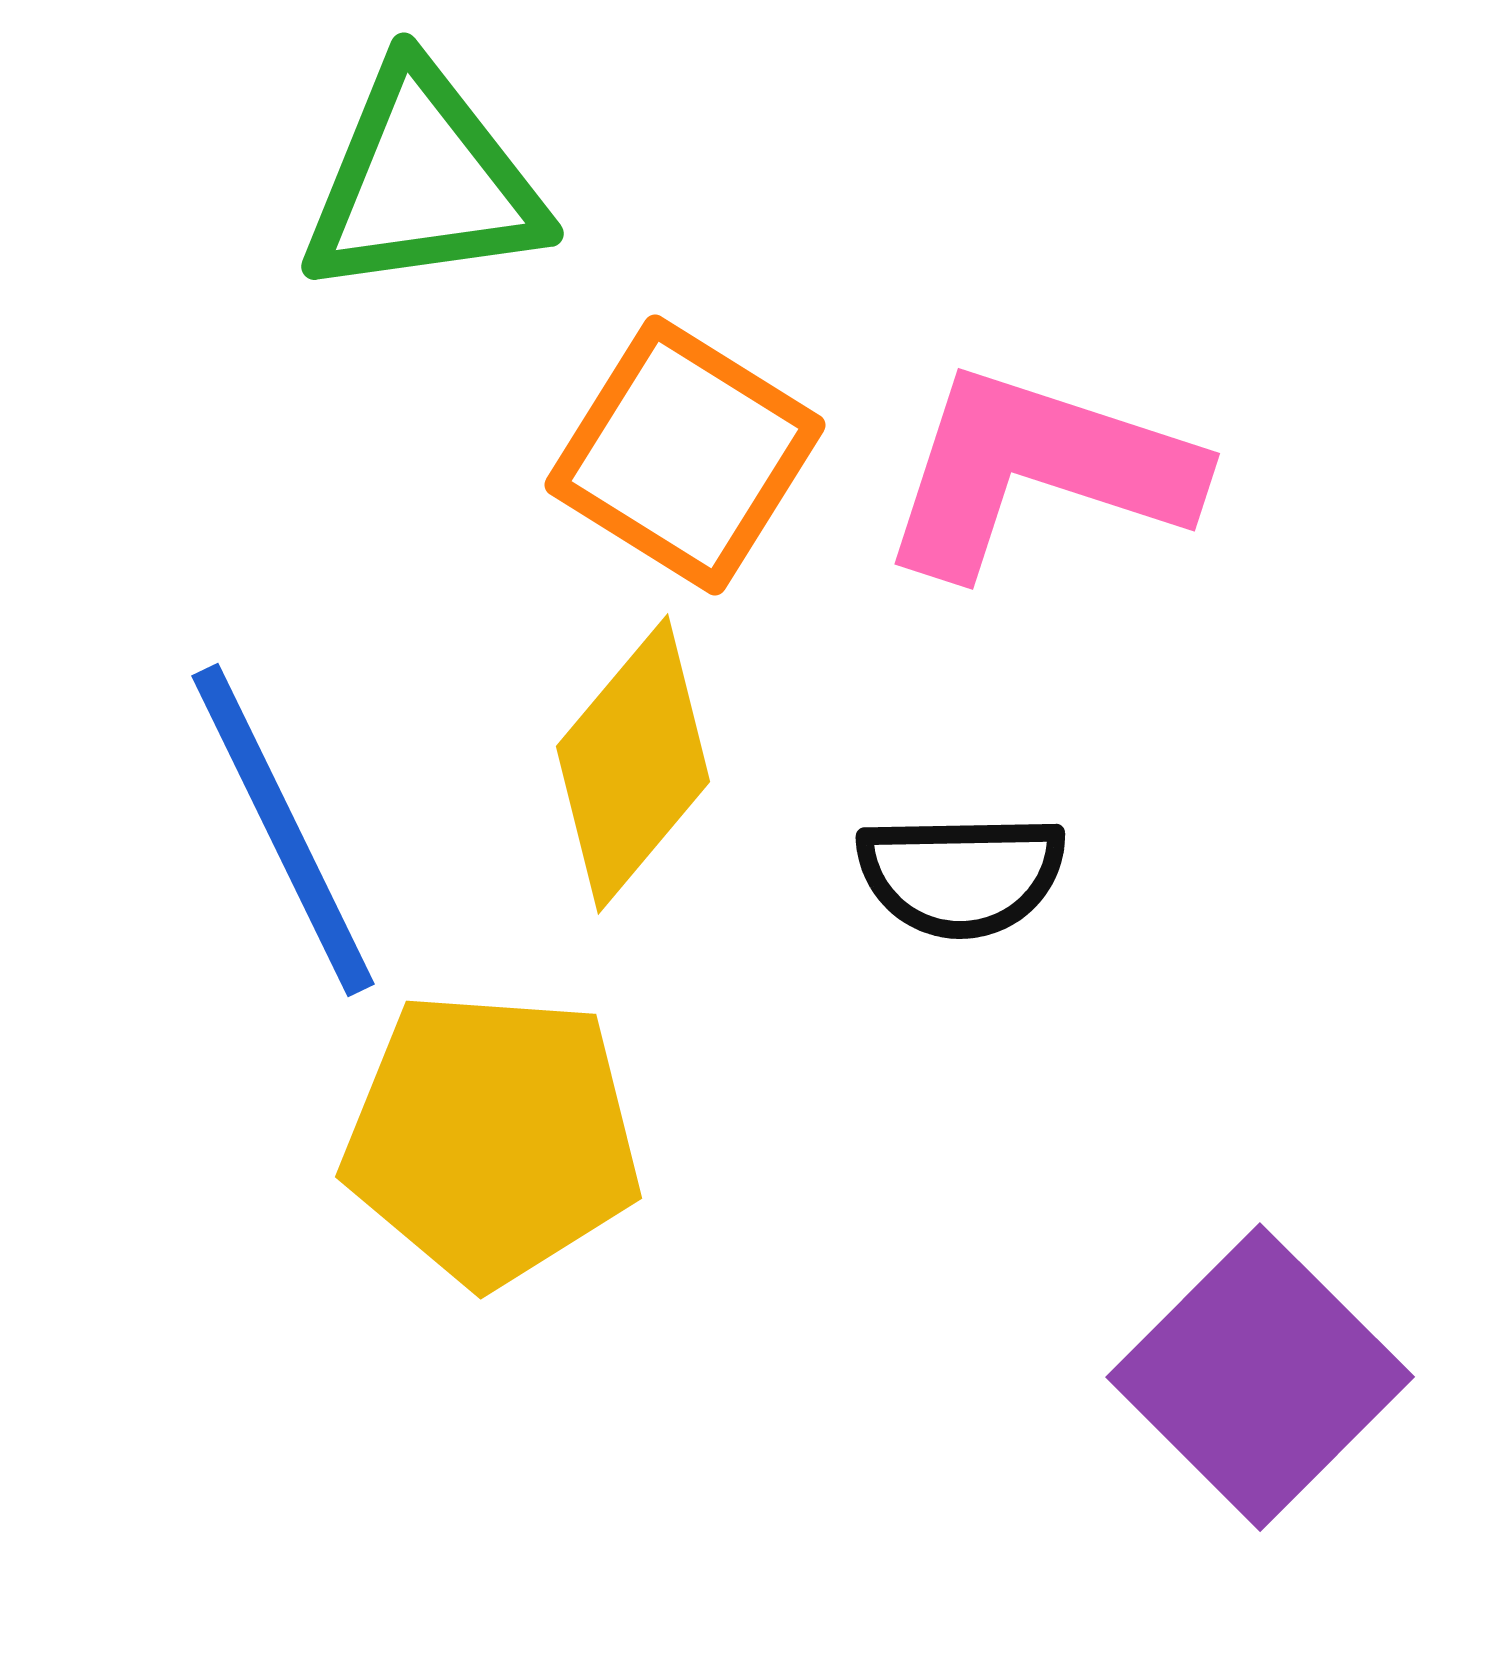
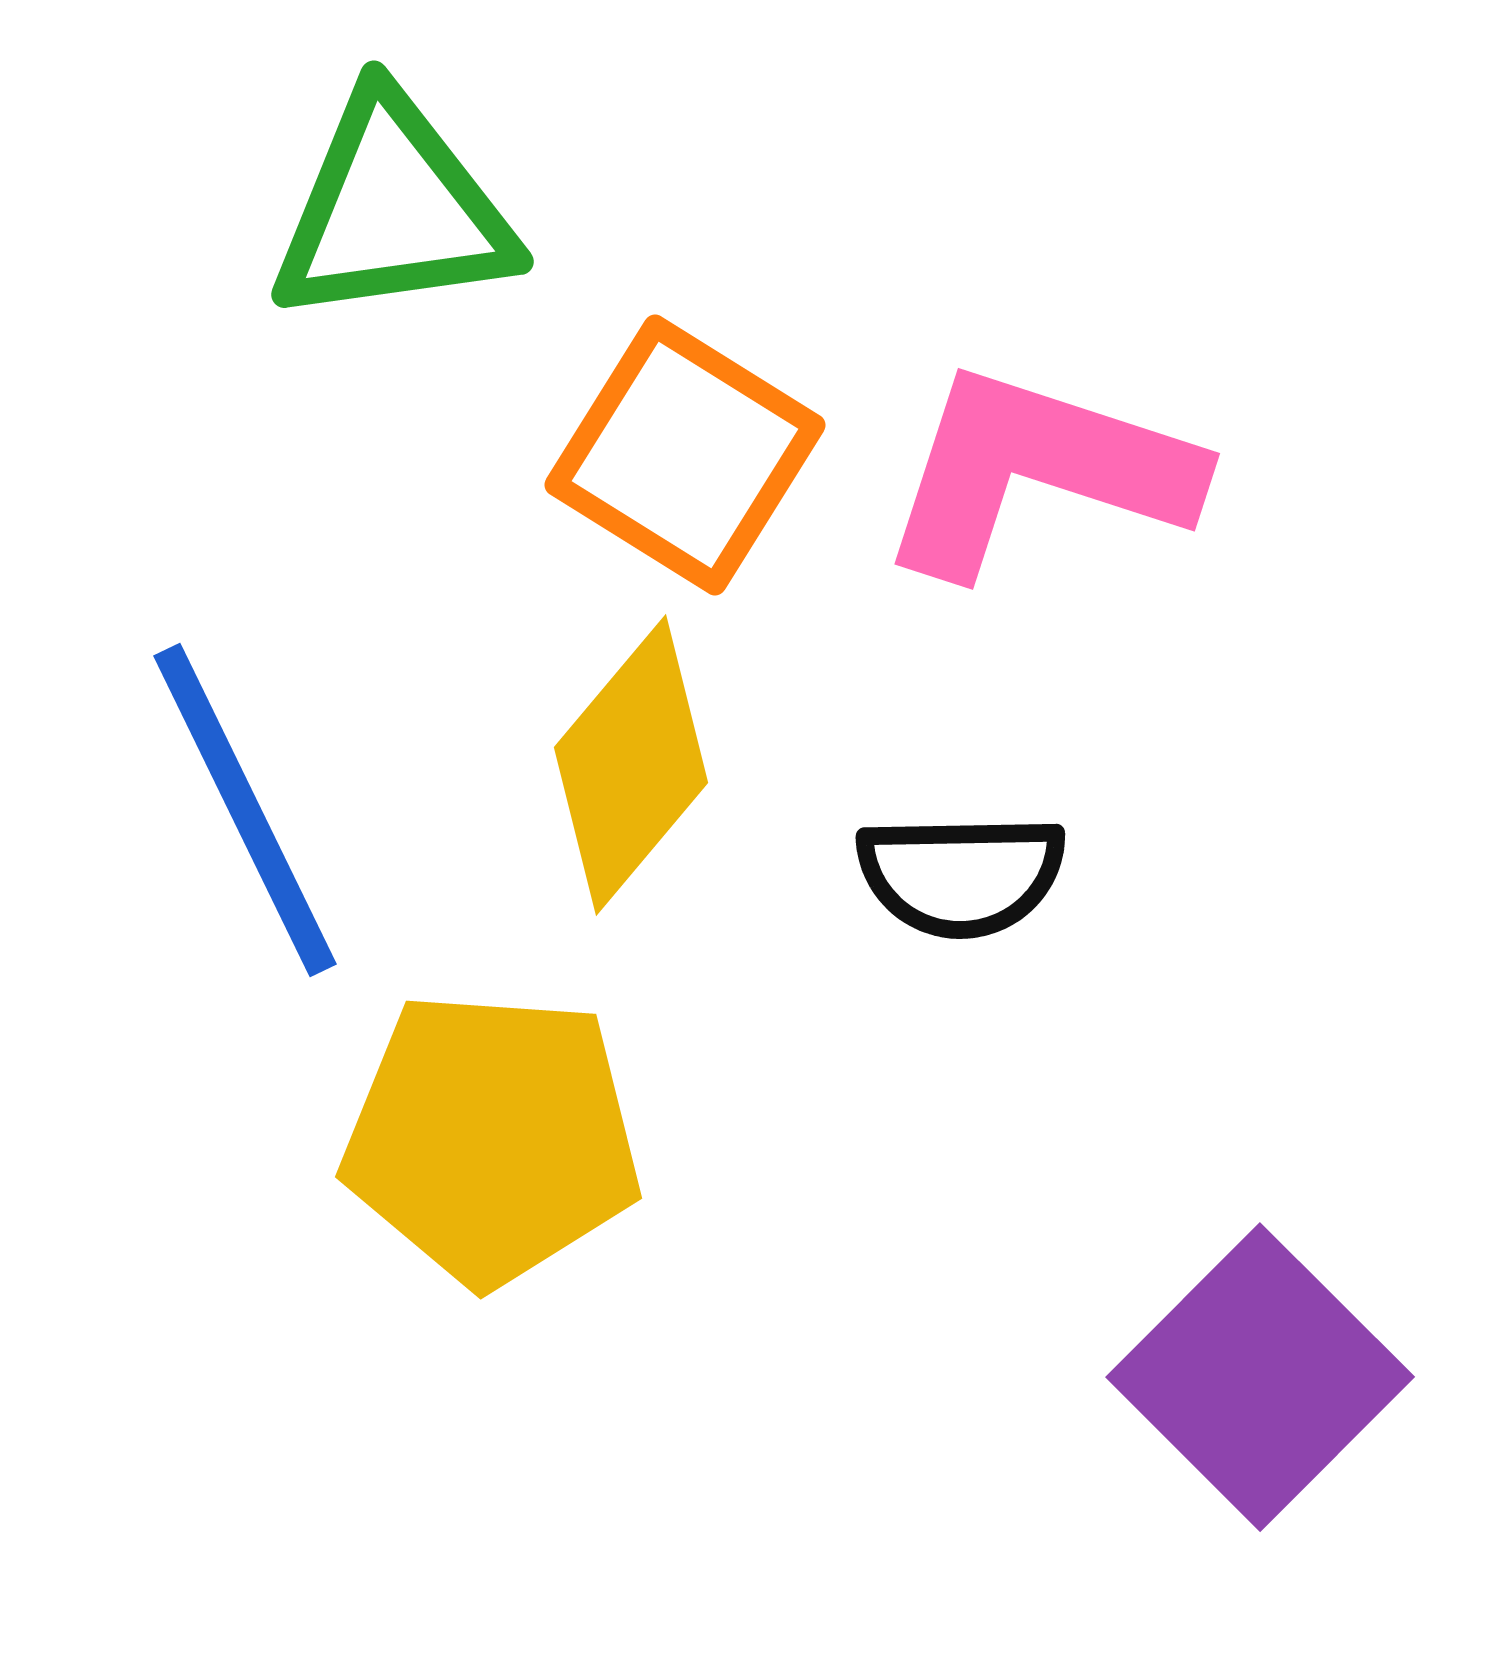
green triangle: moved 30 px left, 28 px down
yellow diamond: moved 2 px left, 1 px down
blue line: moved 38 px left, 20 px up
